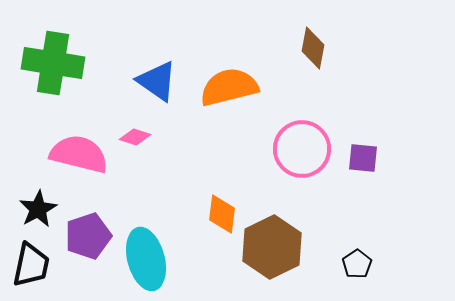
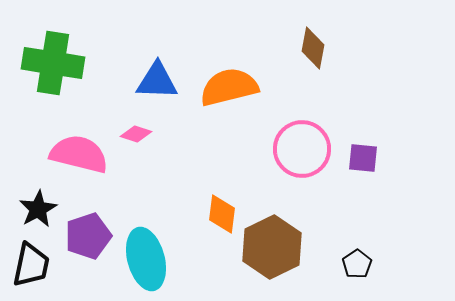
blue triangle: rotated 33 degrees counterclockwise
pink diamond: moved 1 px right, 3 px up
